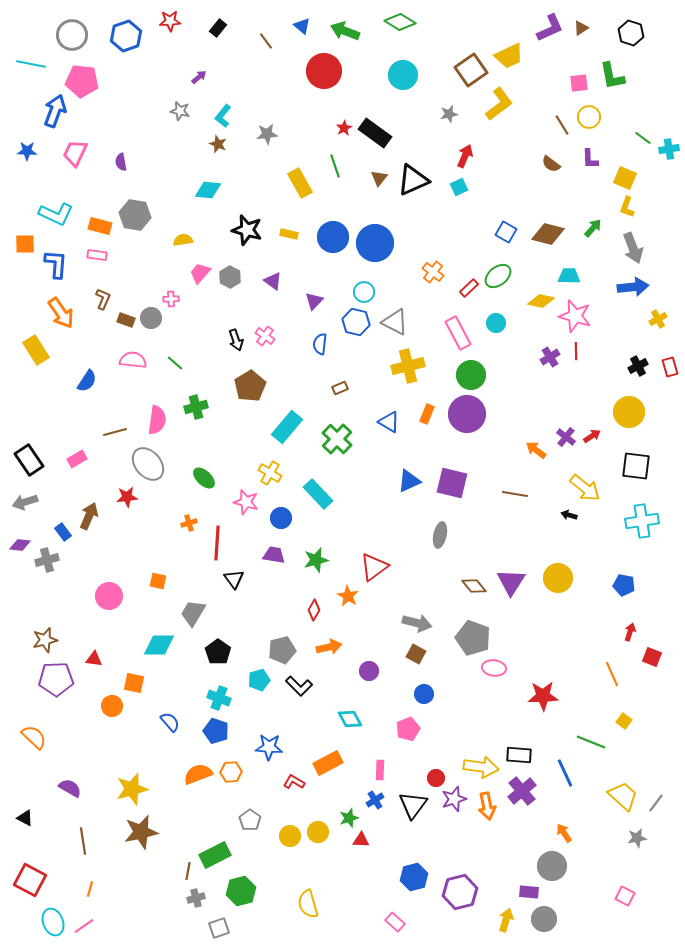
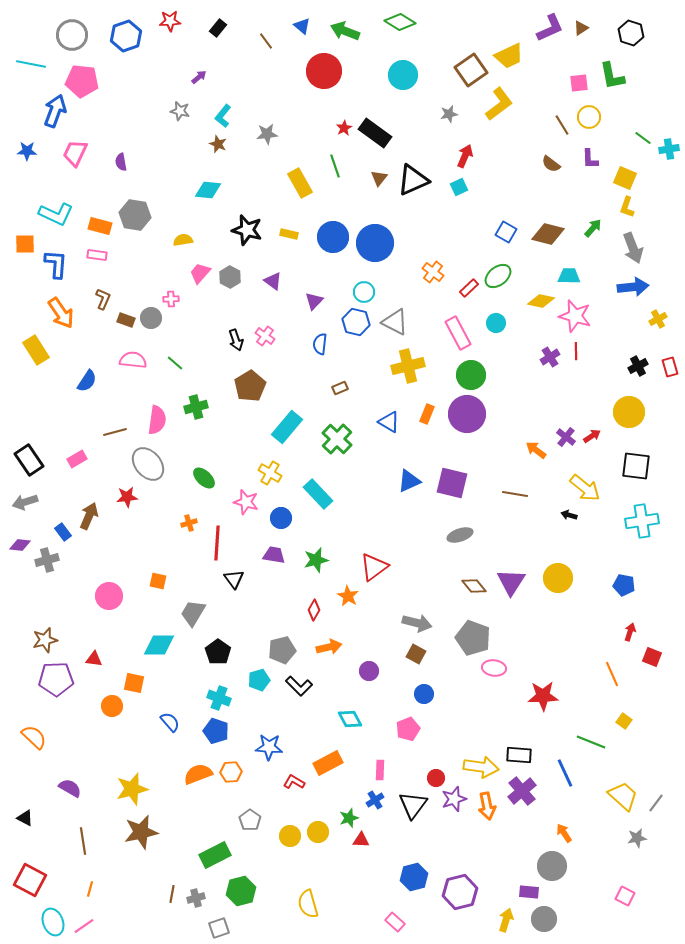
gray ellipse at (440, 535): moved 20 px right; rotated 60 degrees clockwise
brown line at (188, 871): moved 16 px left, 23 px down
